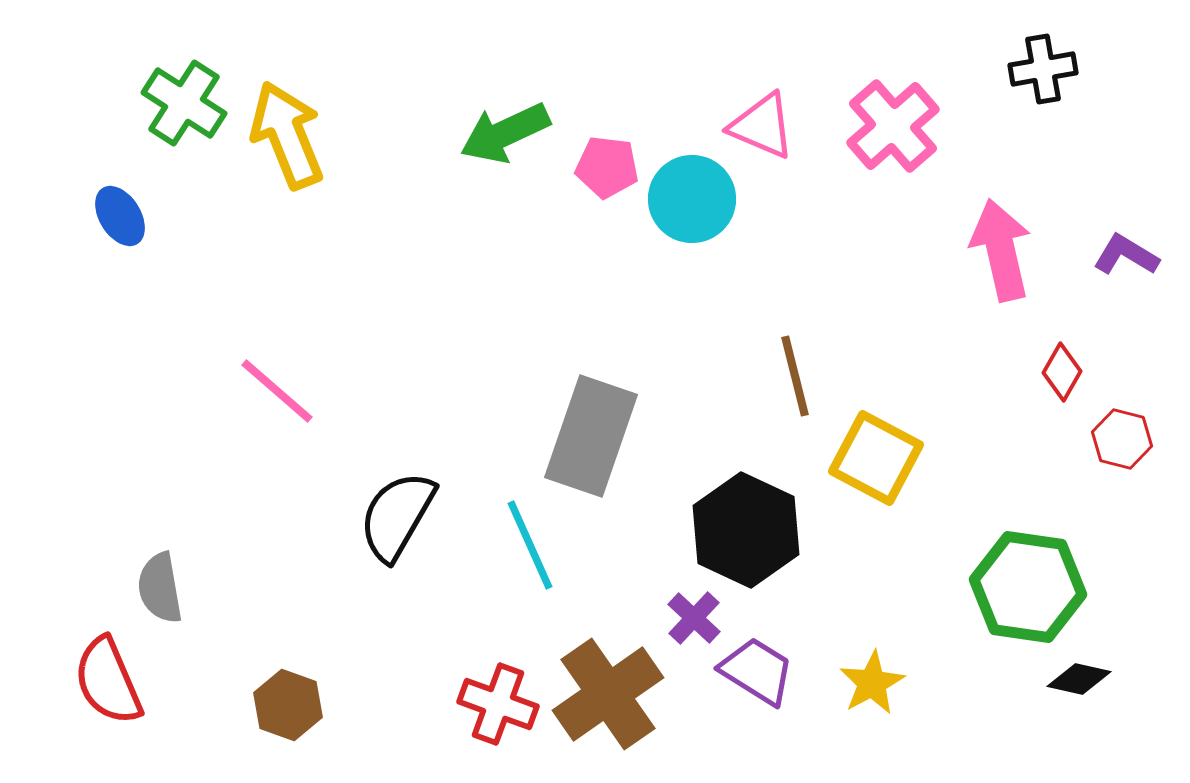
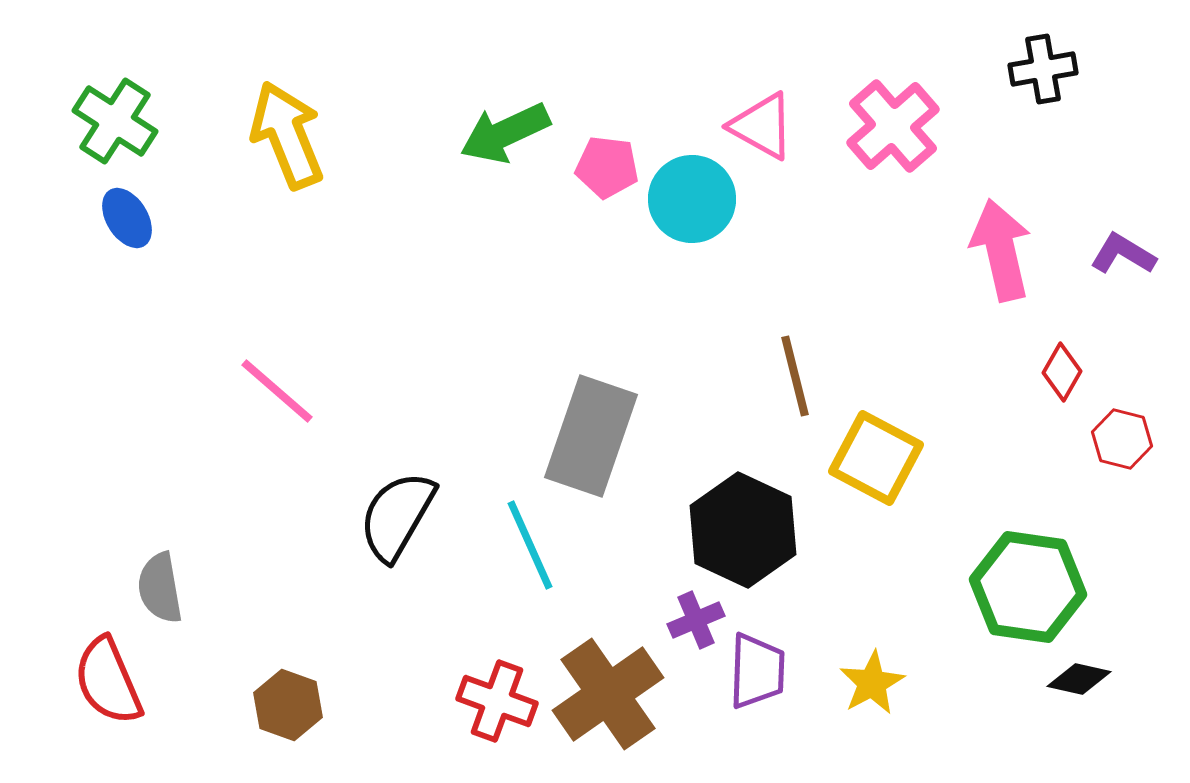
green cross: moved 69 px left, 18 px down
pink triangle: rotated 6 degrees clockwise
blue ellipse: moved 7 px right, 2 px down
purple L-shape: moved 3 px left, 1 px up
black hexagon: moved 3 px left
purple cross: moved 2 px right, 2 px down; rotated 24 degrees clockwise
purple trapezoid: rotated 60 degrees clockwise
red cross: moved 1 px left, 3 px up
